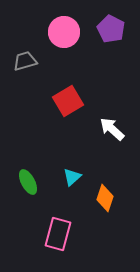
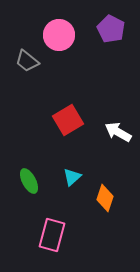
pink circle: moved 5 px left, 3 px down
gray trapezoid: moved 2 px right; rotated 125 degrees counterclockwise
red square: moved 19 px down
white arrow: moved 6 px right, 3 px down; rotated 12 degrees counterclockwise
green ellipse: moved 1 px right, 1 px up
pink rectangle: moved 6 px left, 1 px down
